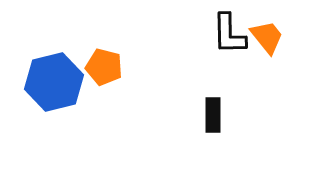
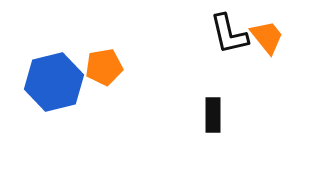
black L-shape: rotated 12 degrees counterclockwise
orange pentagon: rotated 24 degrees counterclockwise
